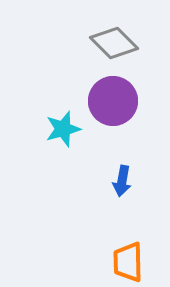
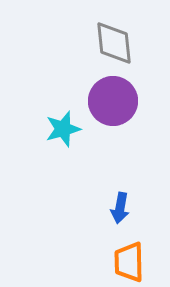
gray diamond: rotated 39 degrees clockwise
blue arrow: moved 2 px left, 27 px down
orange trapezoid: moved 1 px right
